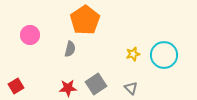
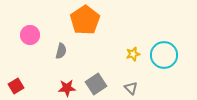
gray semicircle: moved 9 px left, 2 px down
red star: moved 1 px left
